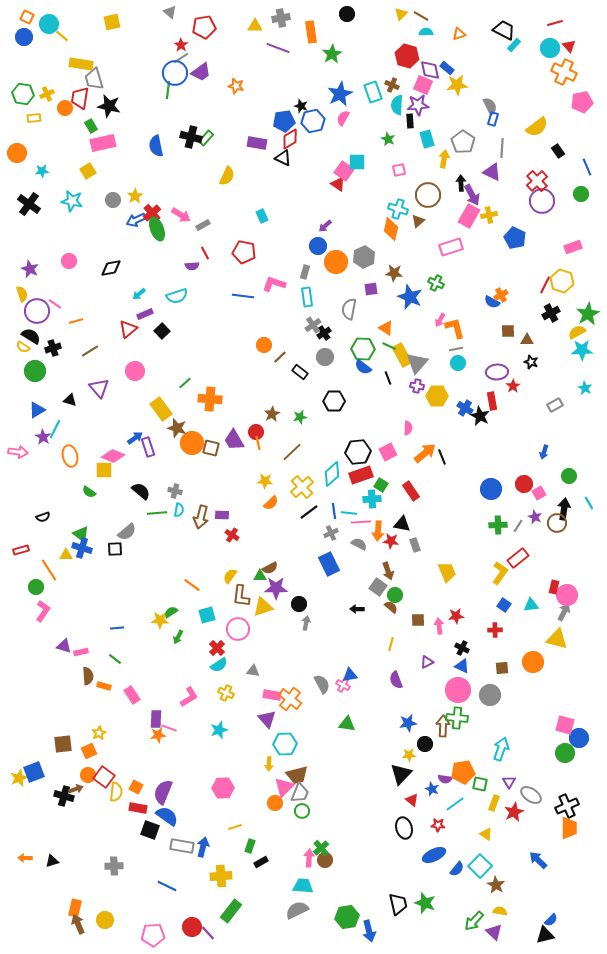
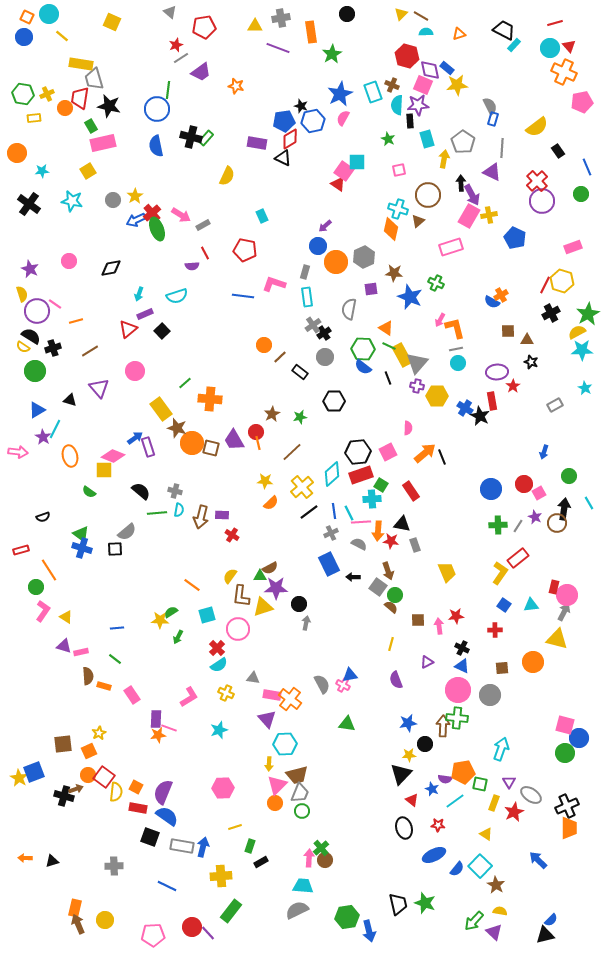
yellow square at (112, 22): rotated 36 degrees clockwise
cyan circle at (49, 24): moved 10 px up
red star at (181, 45): moved 5 px left; rotated 16 degrees clockwise
blue circle at (175, 73): moved 18 px left, 36 px down
red pentagon at (244, 252): moved 1 px right, 2 px up
cyan arrow at (139, 294): rotated 32 degrees counterclockwise
cyan line at (349, 513): rotated 56 degrees clockwise
yellow triangle at (66, 555): moved 62 px down; rotated 32 degrees clockwise
black arrow at (357, 609): moved 4 px left, 32 px up
gray triangle at (253, 671): moved 7 px down
yellow star at (19, 778): rotated 18 degrees counterclockwise
pink triangle at (284, 787): moved 7 px left, 2 px up
cyan line at (455, 804): moved 3 px up
black square at (150, 830): moved 7 px down
